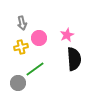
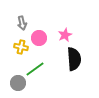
pink star: moved 2 px left
yellow cross: rotated 24 degrees clockwise
